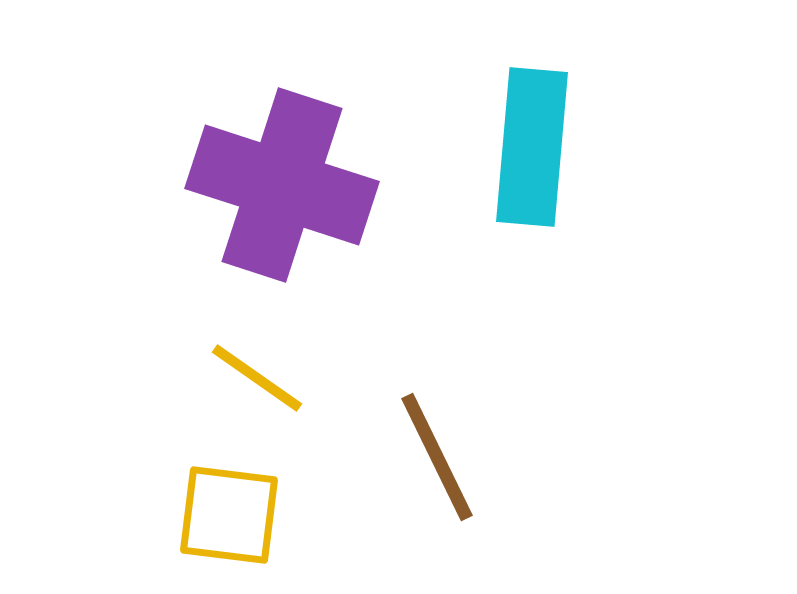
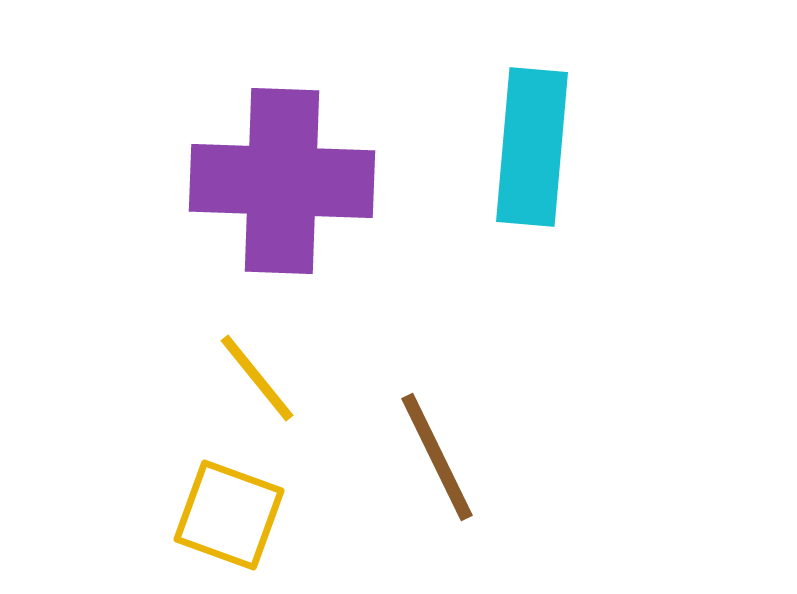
purple cross: moved 4 px up; rotated 16 degrees counterclockwise
yellow line: rotated 16 degrees clockwise
yellow square: rotated 13 degrees clockwise
